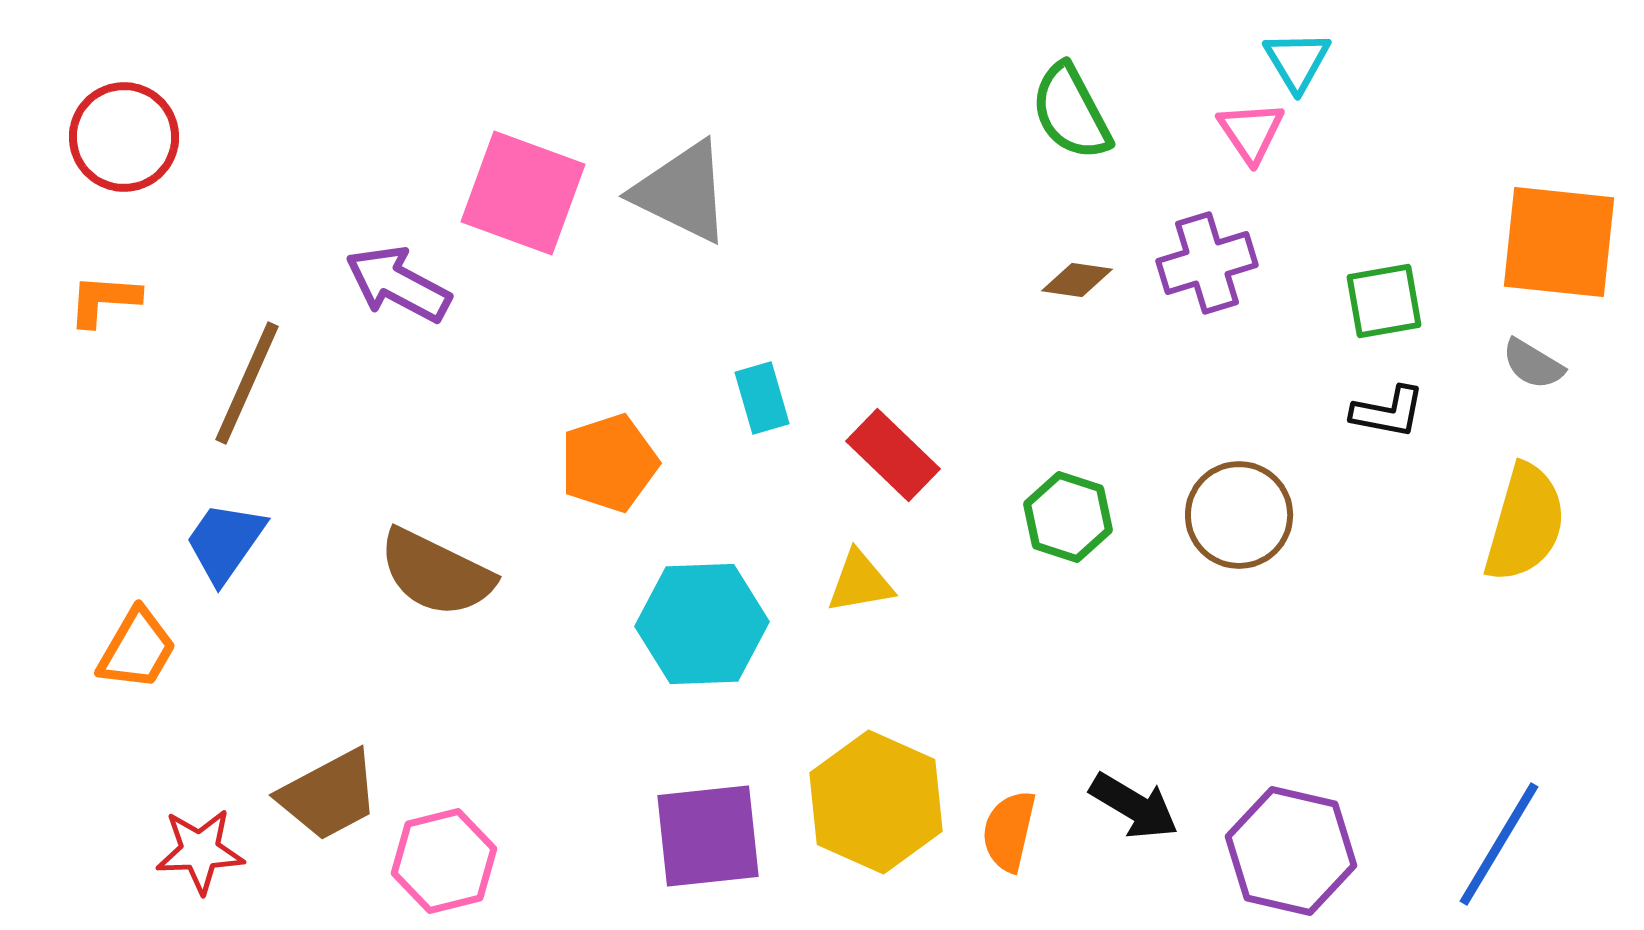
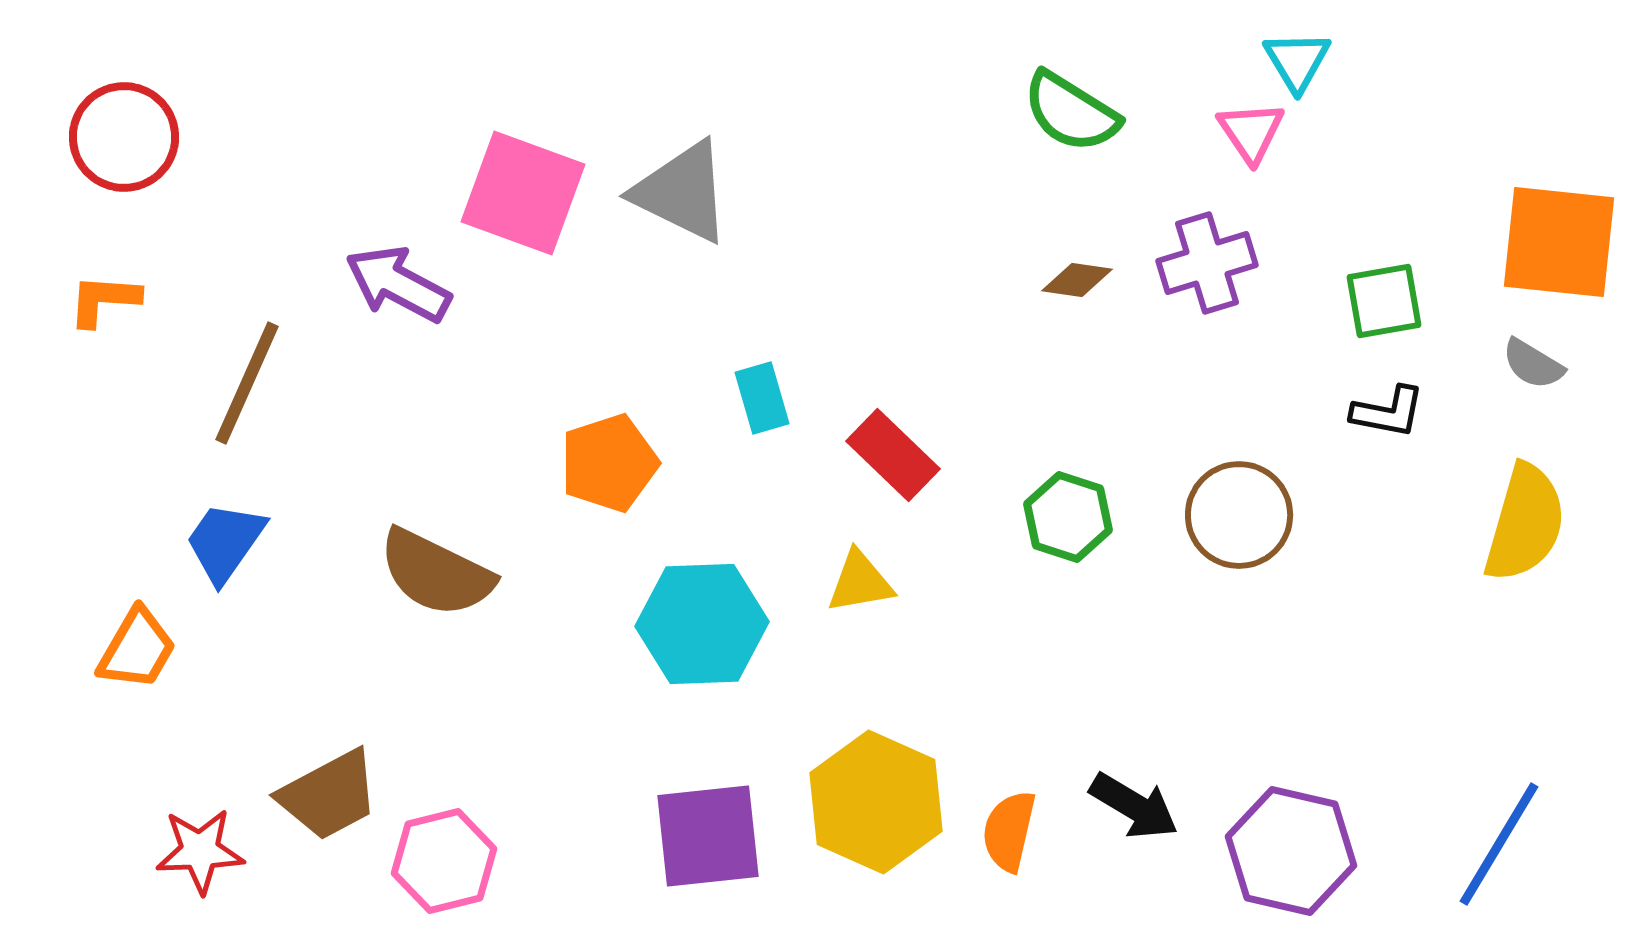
green semicircle: rotated 30 degrees counterclockwise
